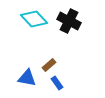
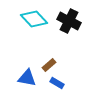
blue rectangle: rotated 24 degrees counterclockwise
